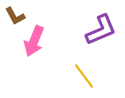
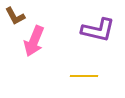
purple L-shape: moved 3 px left; rotated 36 degrees clockwise
yellow line: rotated 52 degrees counterclockwise
